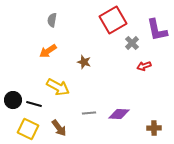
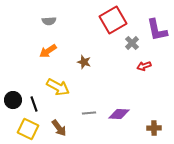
gray semicircle: moved 3 px left, 1 px down; rotated 104 degrees counterclockwise
black line: rotated 56 degrees clockwise
